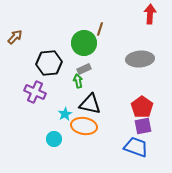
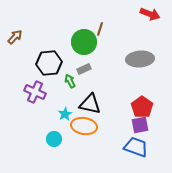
red arrow: rotated 108 degrees clockwise
green circle: moved 1 px up
green arrow: moved 8 px left; rotated 16 degrees counterclockwise
purple square: moved 3 px left, 1 px up
